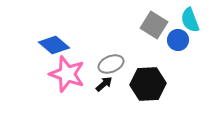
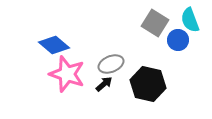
gray square: moved 1 px right, 2 px up
black hexagon: rotated 16 degrees clockwise
